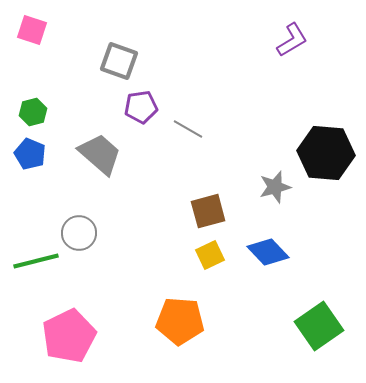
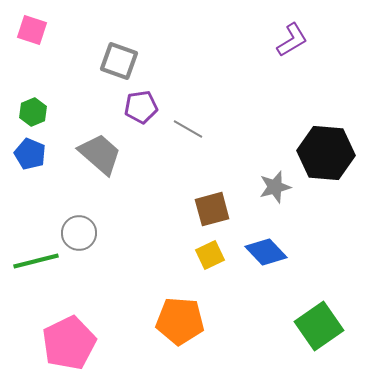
green hexagon: rotated 8 degrees counterclockwise
brown square: moved 4 px right, 2 px up
blue diamond: moved 2 px left
pink pentagon: moved 7 px down
